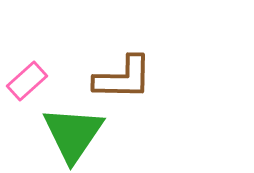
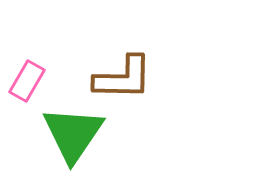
pink rectangle: rotated 18 degrees counterclockwise
